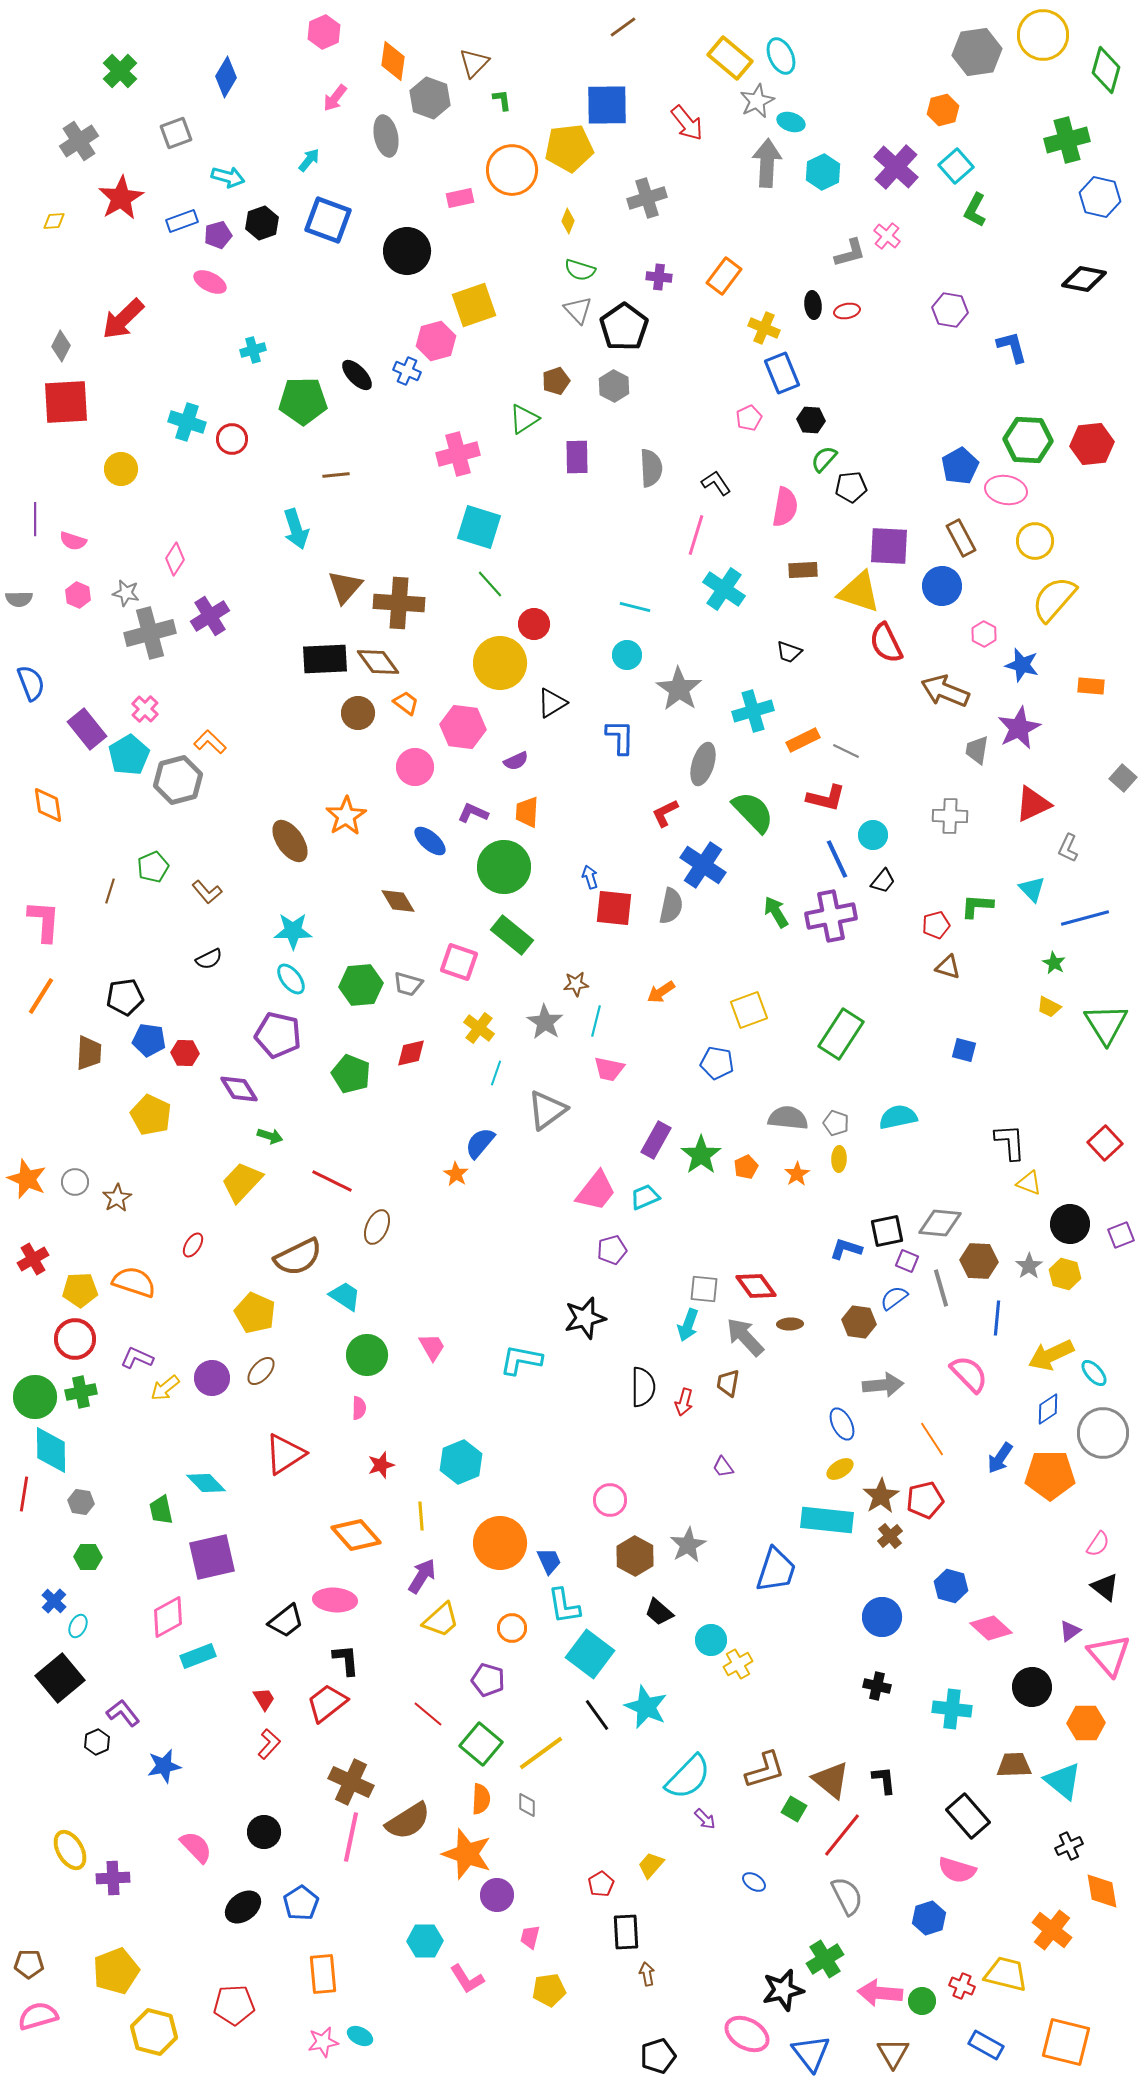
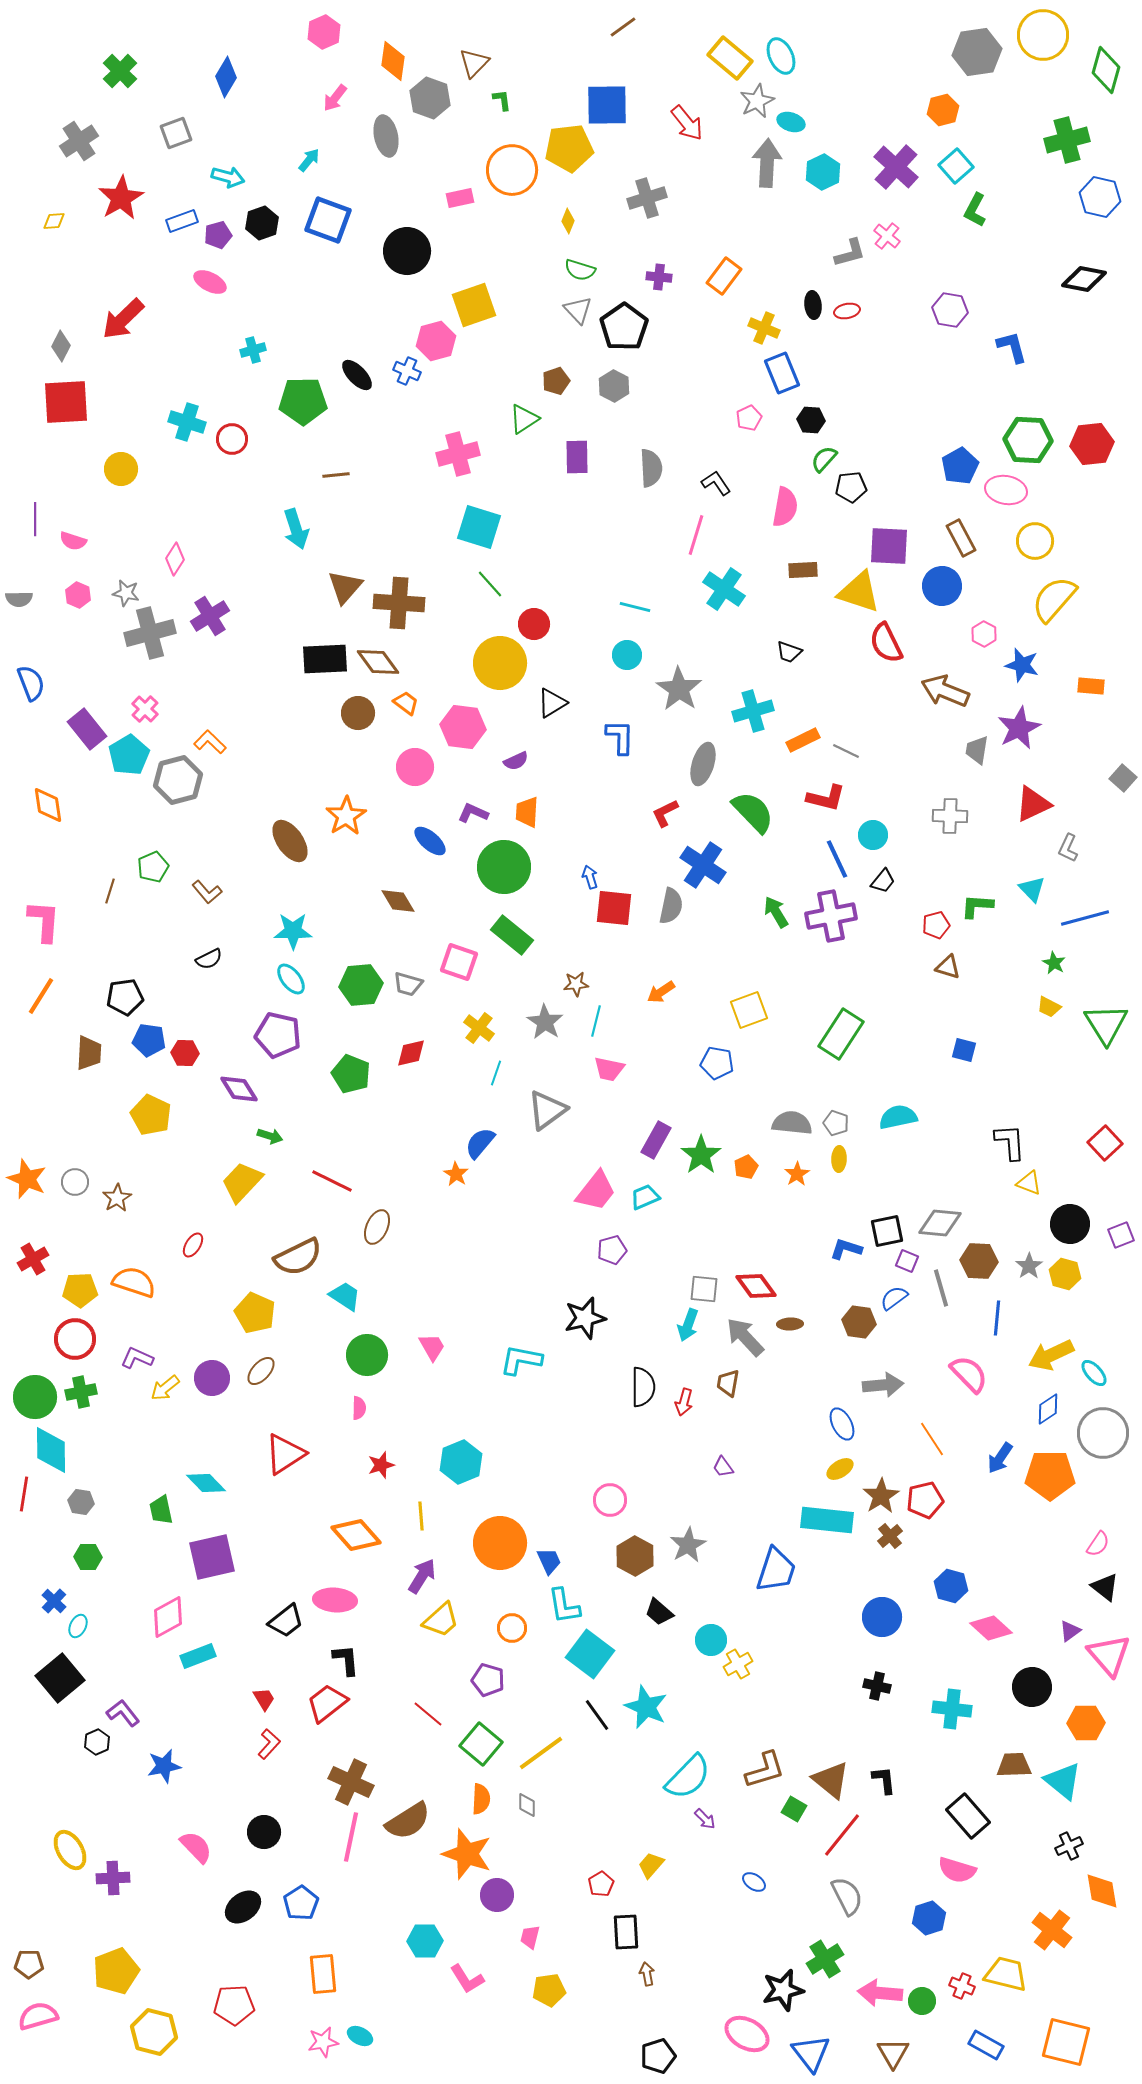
gray semicircle at (788, 1118): moved 4 px right, 5 px down
